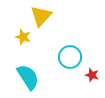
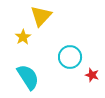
yellow star: rotated 21 degrees clockwise
